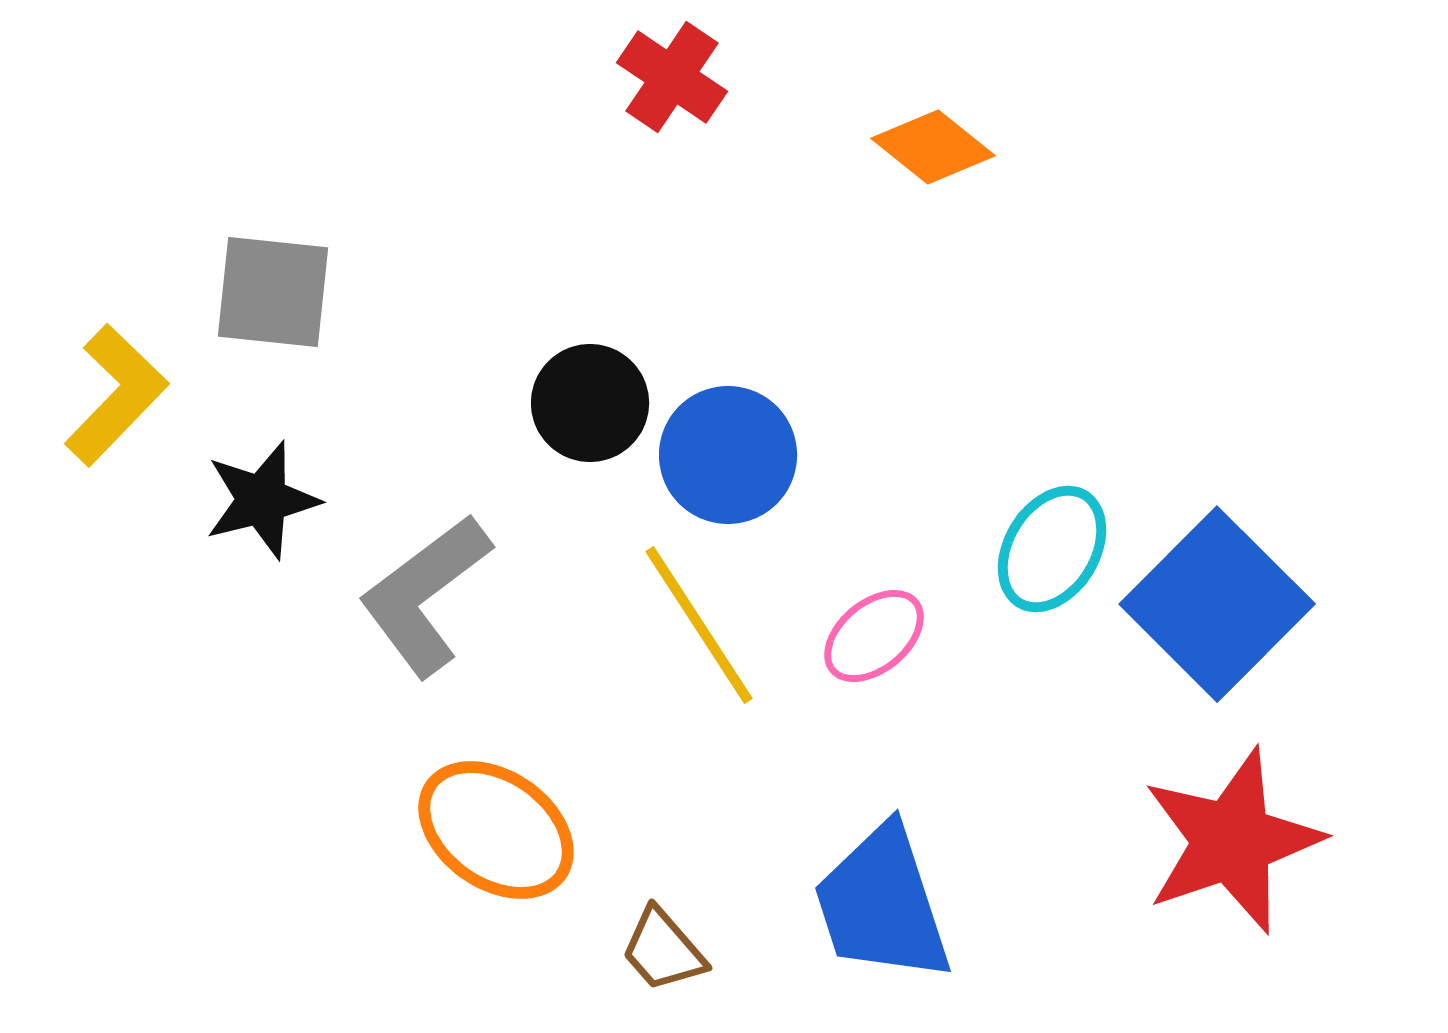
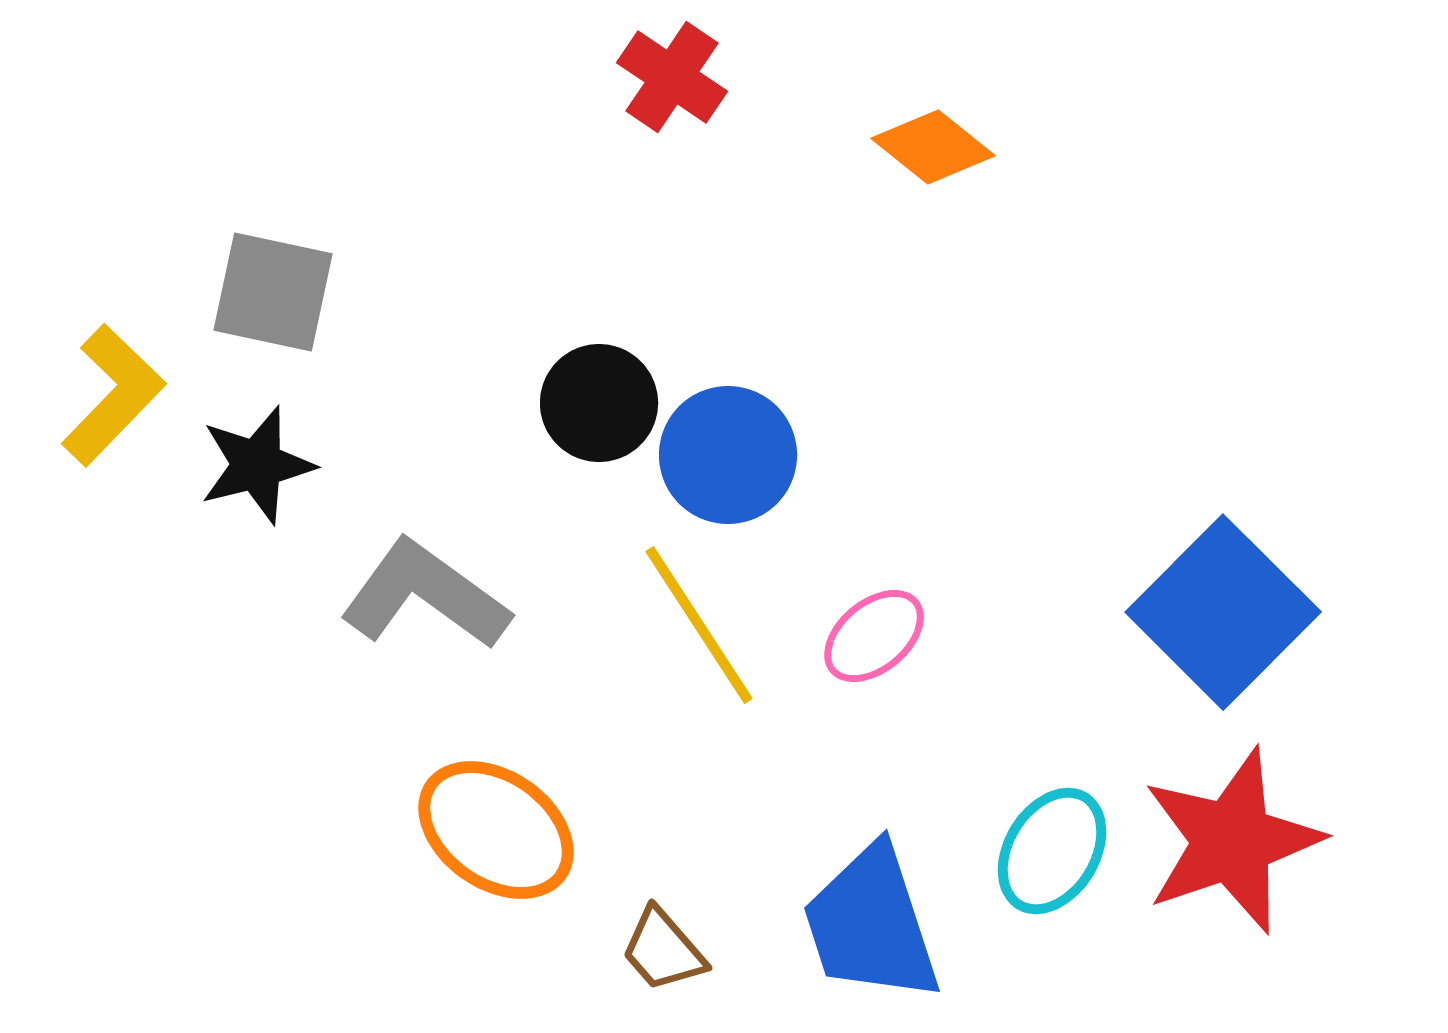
gray square: rotated 6 degrees clockwise
yellow L-shape: moved 3 px left
black circle: moved 9 px right
black star: moved 5 px left, 35 px up
cyan ellipse: moved 302 px down
gray L-shape: rotated 73 degrees clockwise
blue square: moved 6 px right, 8 px down
blue trapezoid: moved 11 px left, 20 px down
